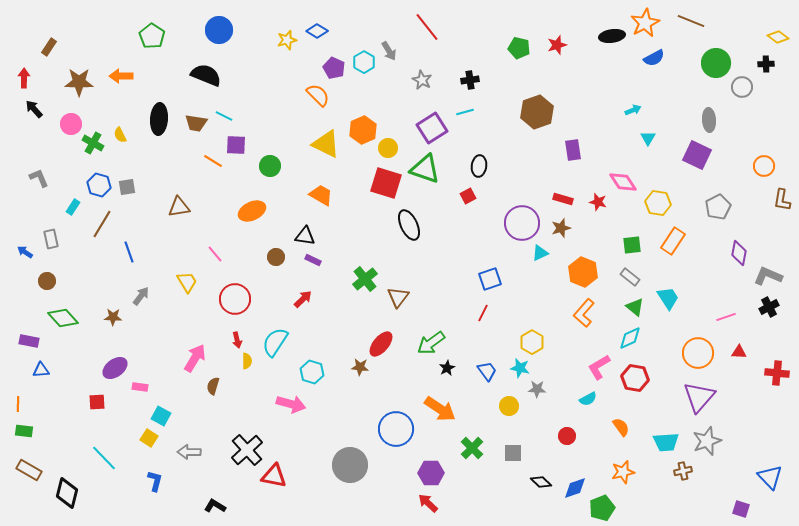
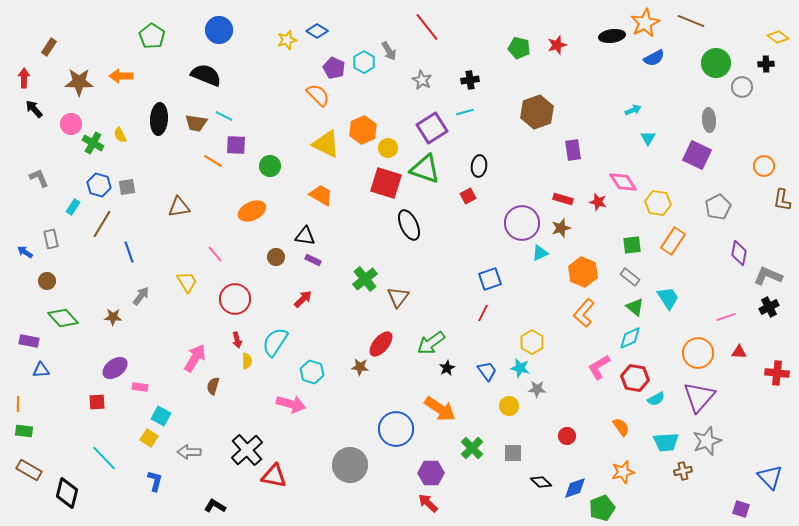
cyan semicircle at (588, 399): moved 68 px right
